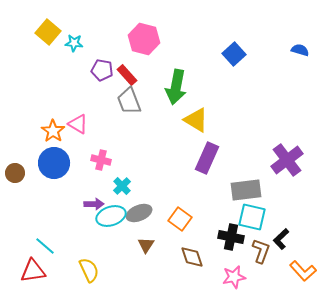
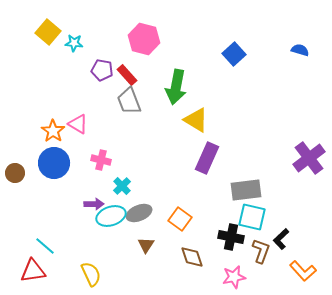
purple cross: moved 22 px right, 2 px up
yellow semicircle: moved 2 px right, 4 px down
